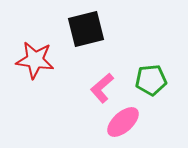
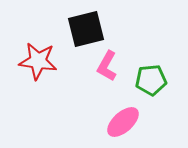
red star: moved 3 px right, 1 px down
pink L-shape: moved 5 px right, 22 px up; rotated 20 degrees counterclockwise
